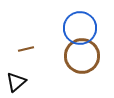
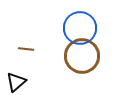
brown line: rotated 21 degrees clockwise
